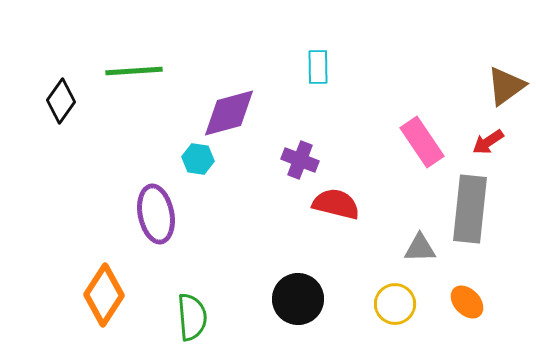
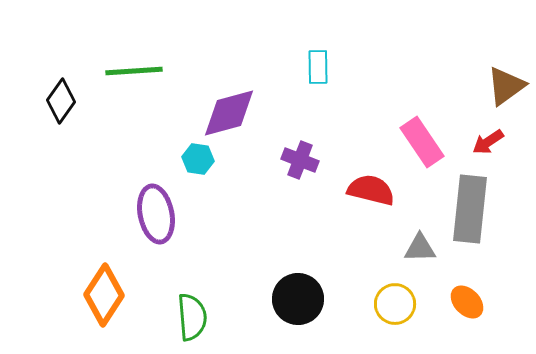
red semicircle: moved 35 px right, 14 px up
